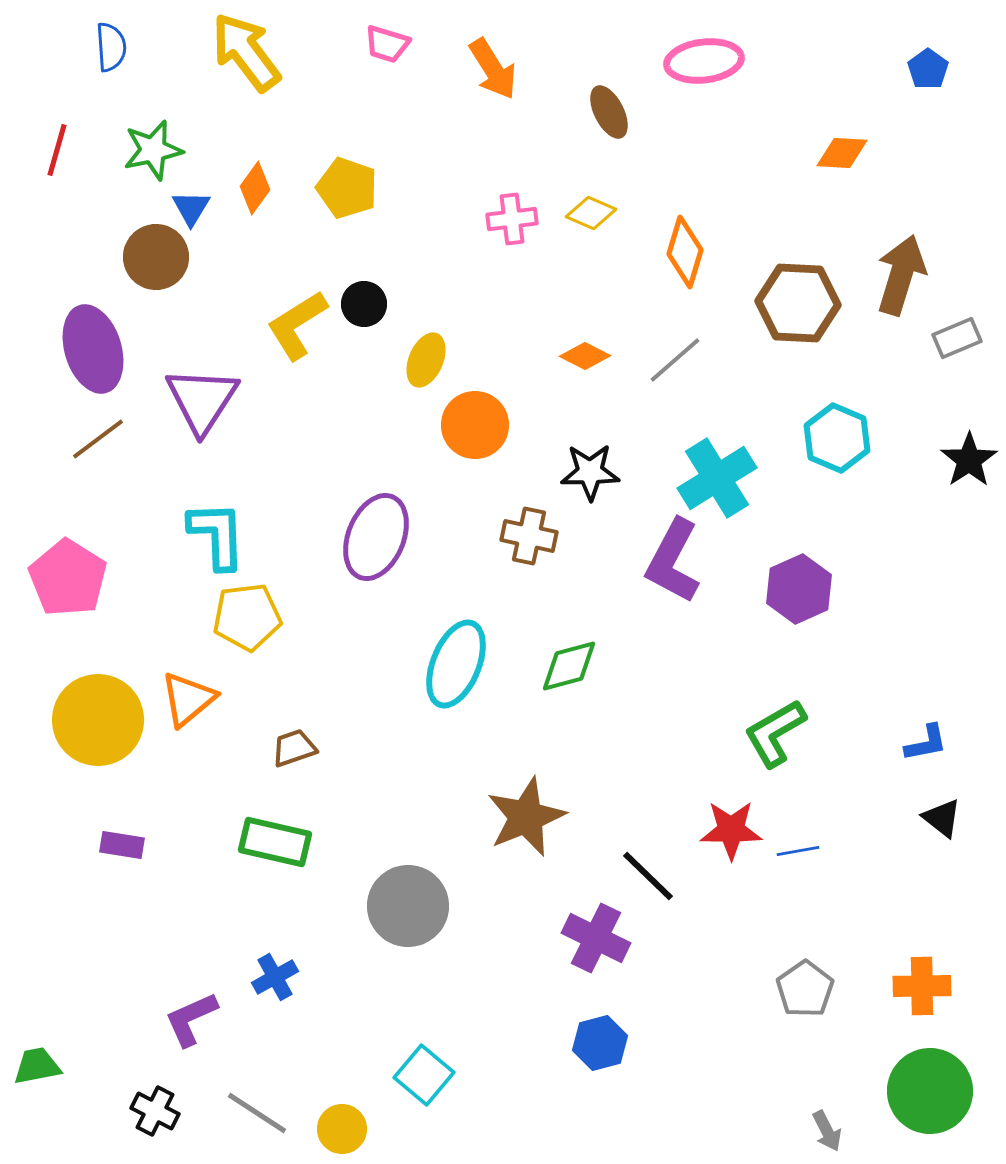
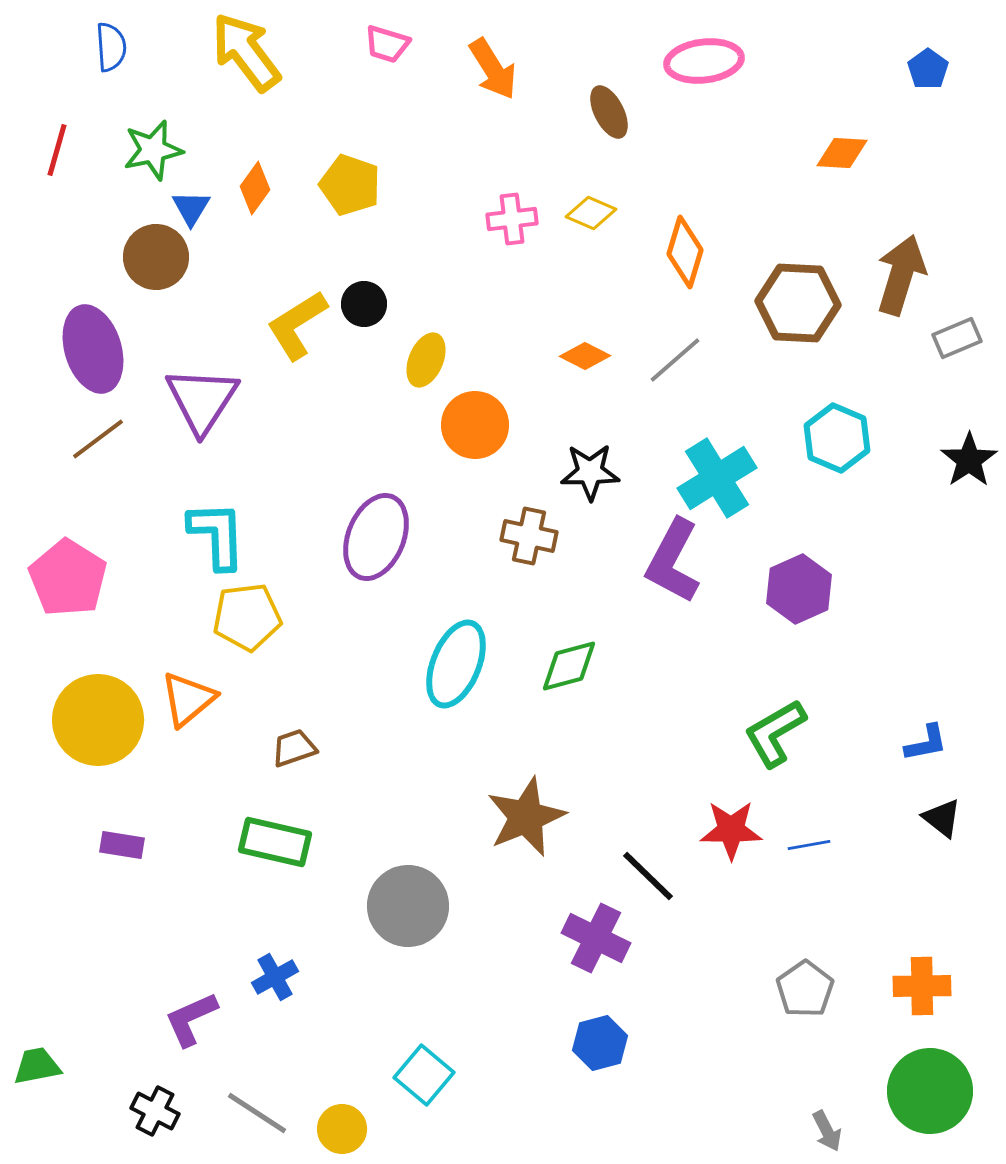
yellow pentagon at (347, 188): moved 3 px right, 3 px up
blue line at (798, 851): moved 11 px right, 6 px up
